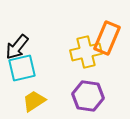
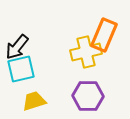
orange rectangle: moved 3 px left, 3 px up
cyan square: moved 1 px left, 1 px down
purple hexagon: rotated 8 degrees counterclockwise
yellow trapezoid: rotated 15 degrees clockwise
